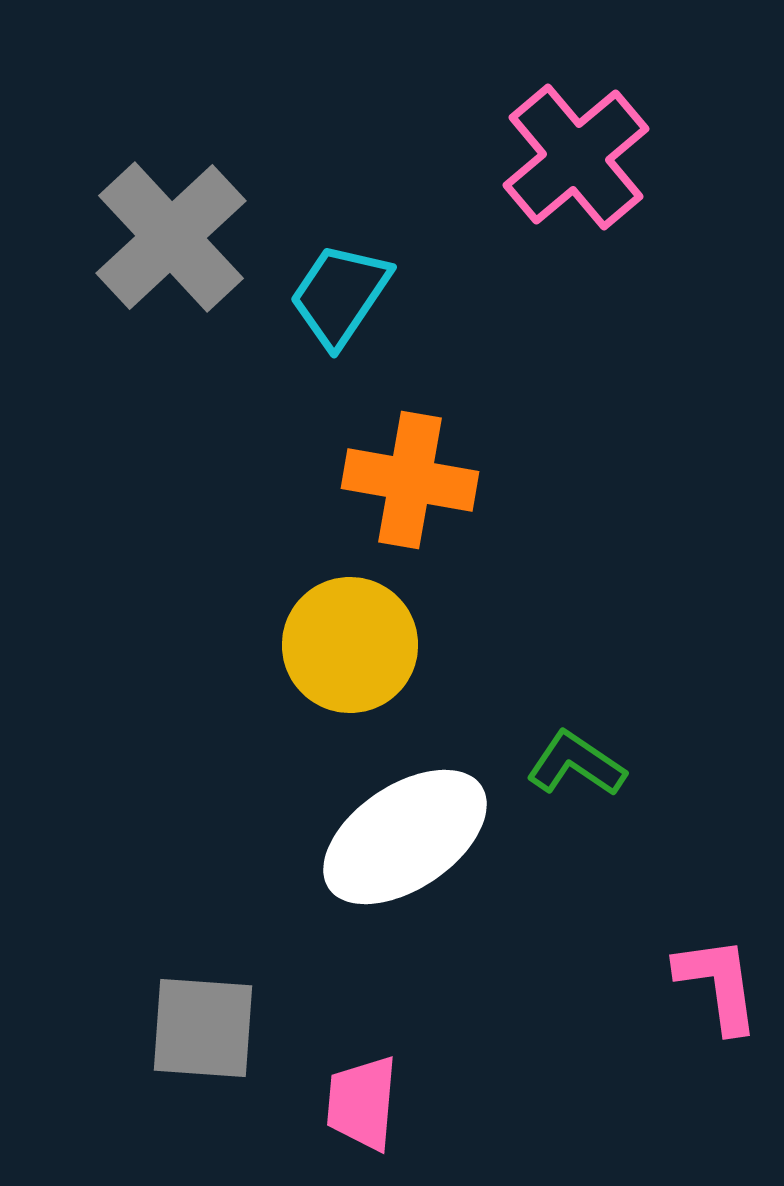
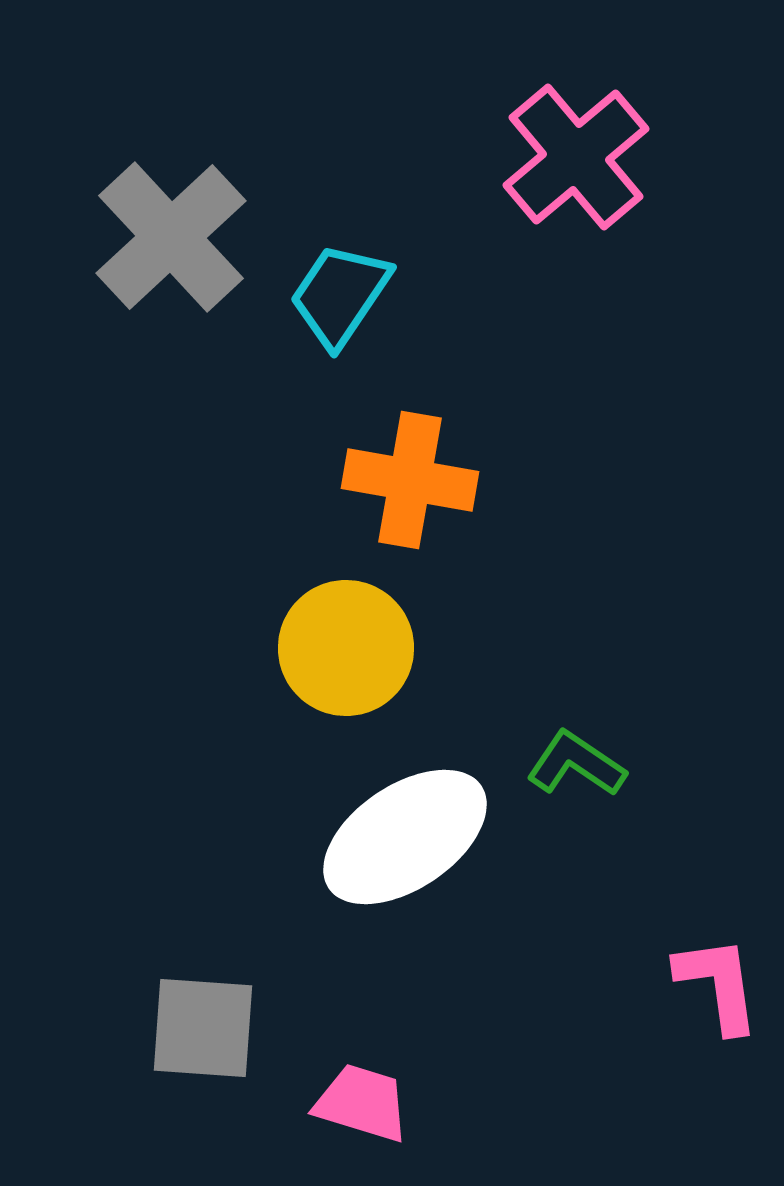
yellow circle: moved 4 px left, 3 px down
pink trapezoid: rotated 102 degrees clockwise
